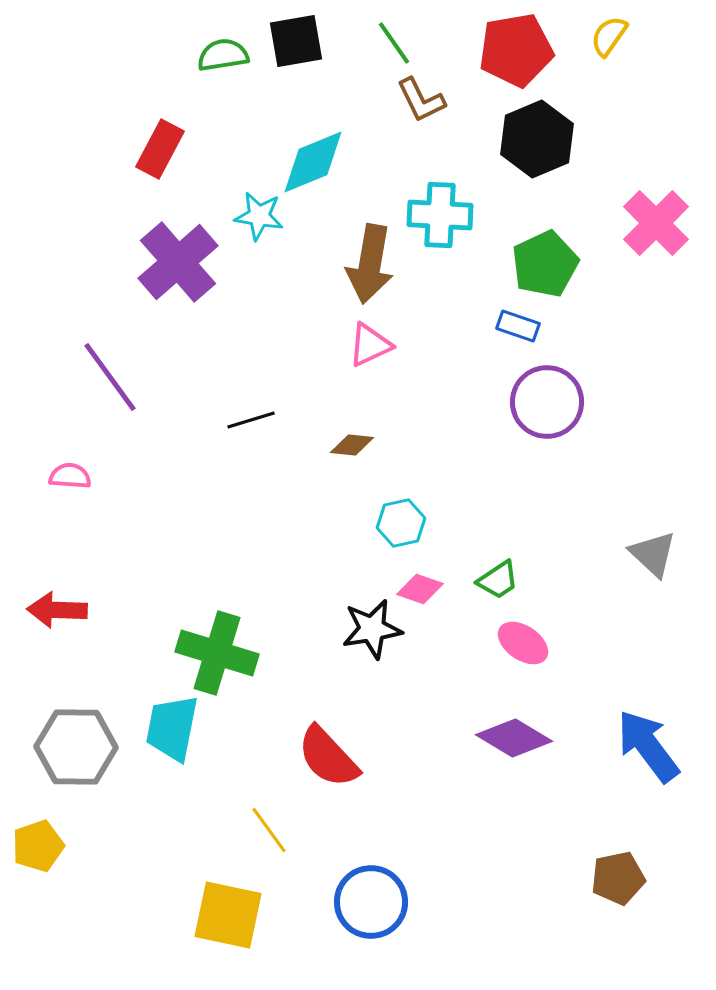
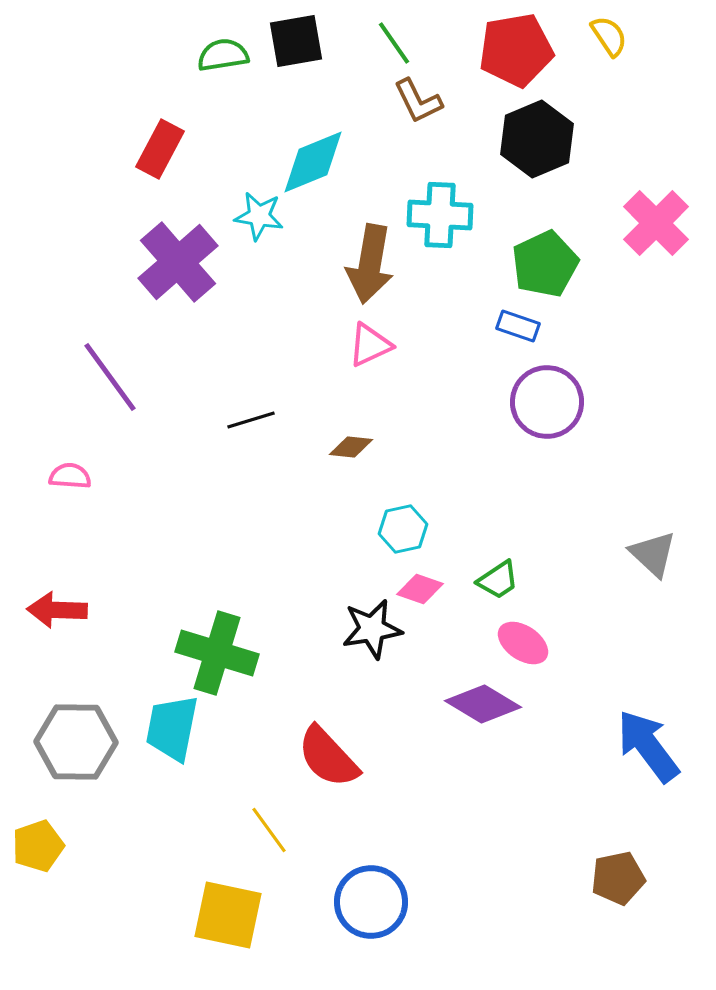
yellow semicircle: rotated 111 degrees clockwise
brown L-shape: moved 3 px left, 1 px down
brown diamond: moved 1 px left, 2 px down
cyan hexagon: moved 2 px right, 6 px down
purple diamond: moved 31 px left, 34 px up
gray hexagon: moved 5 px up
